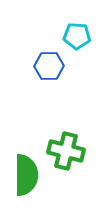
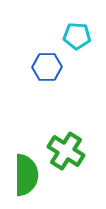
blue hexagon: moved 2 px left, 1 px down
green cross: rotated 18 degrees clockwise
